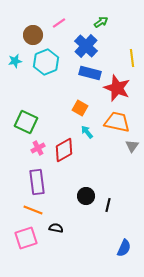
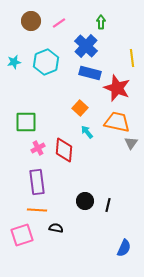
green arrow: rotated 56 degrees counterclockwise
brown circle: moved 2 px left, 14 px up
cyan star: moved 1 px left, 1 px down
orange square: rotated 14 degrees clockwise
green square: rotated 25 degrees counterclockwise
gray triangle: moved 1 px left, 3 px up
red diamond: rotated 55 degrees counterclockwise
black circle: moved 1 px left, 5 px down
orange line: moved 4 px right; rotated 18 degrees counterclockwise
pink square: moved 4 px left, 3 px up
